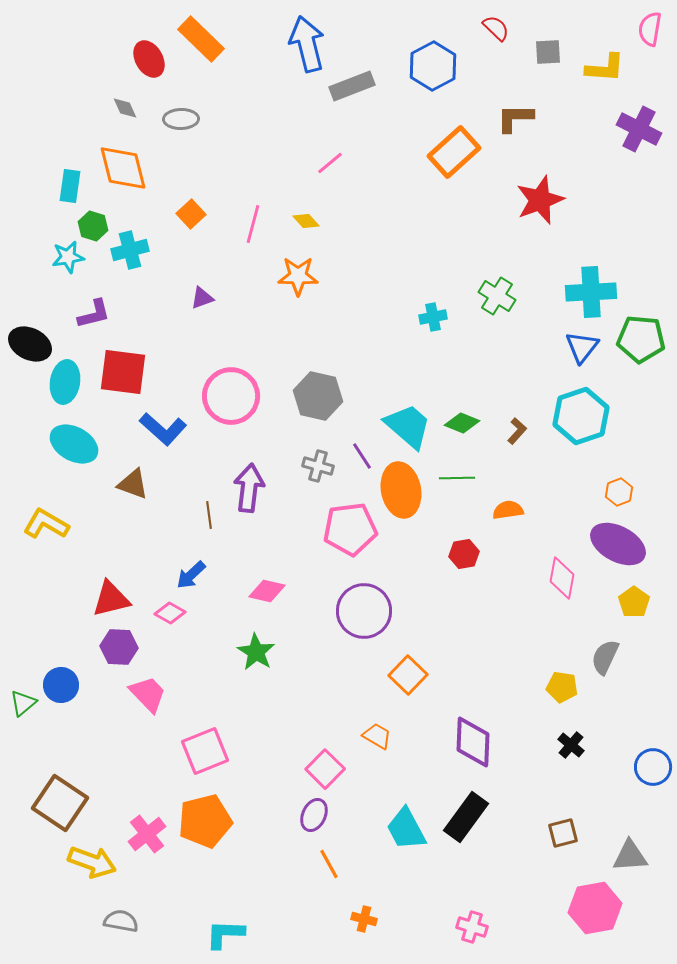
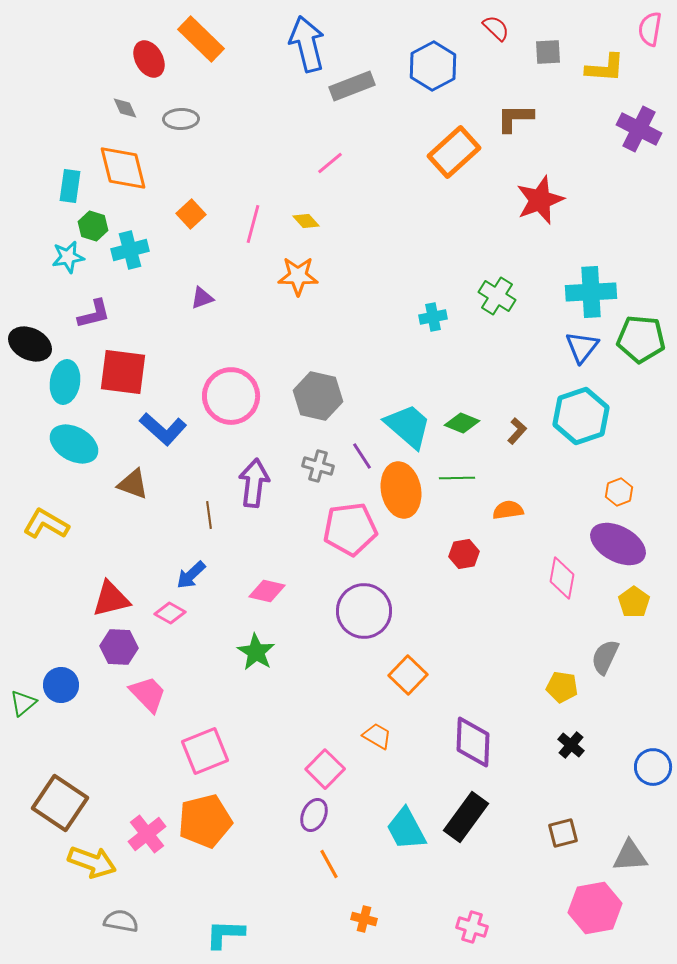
purple arrow at (249, 488): moved 5 px right, 5 px up
